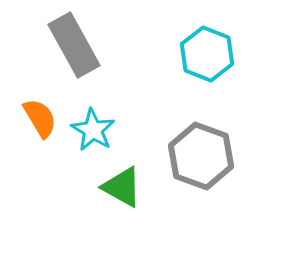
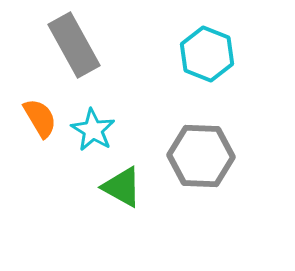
gray hexagon: rotated 18 degrees counterclockwise
